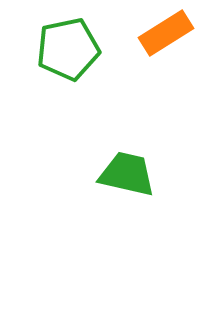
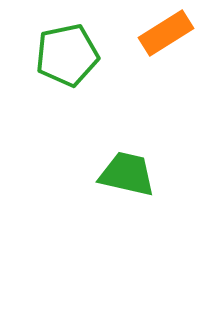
green pentagon: moved 1 px left, 6 px down
